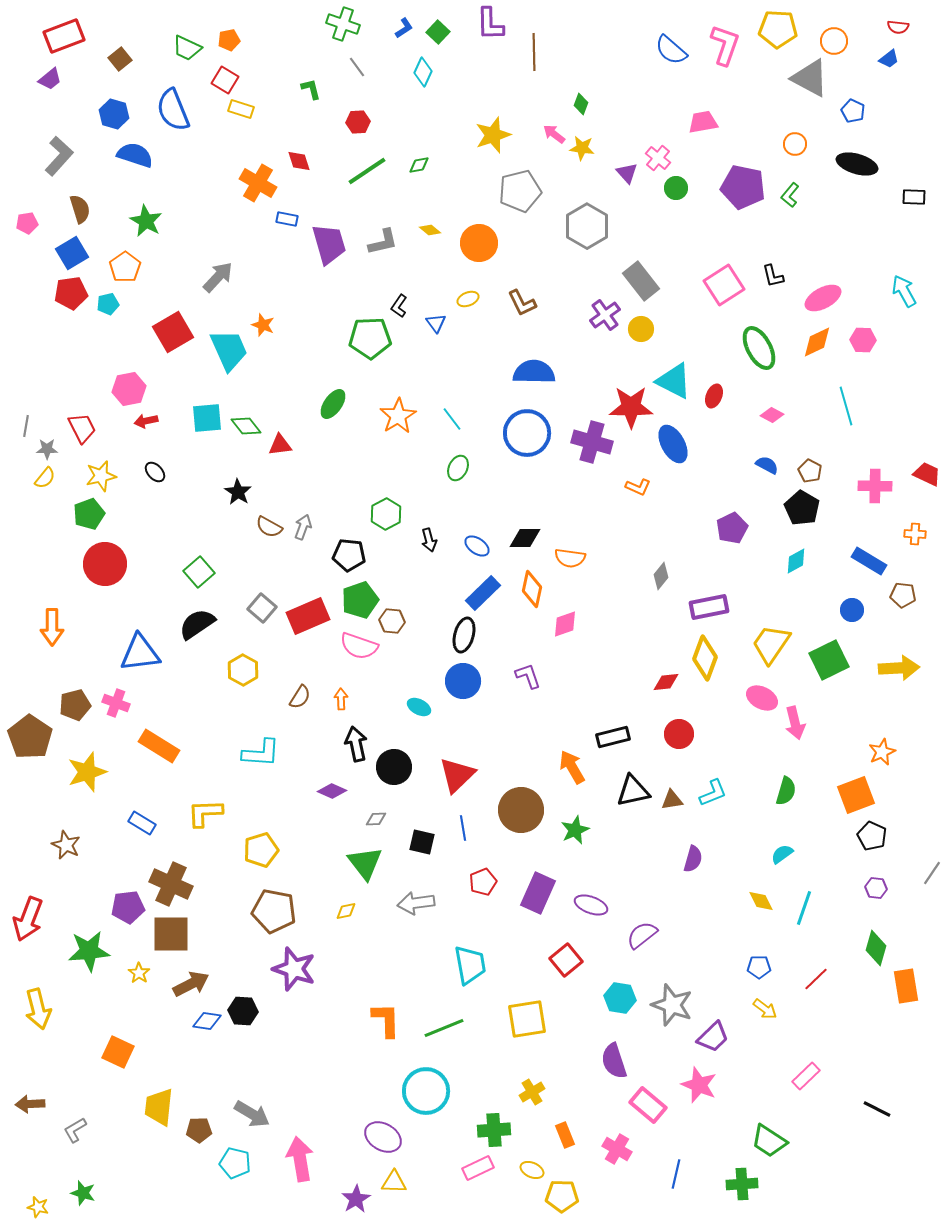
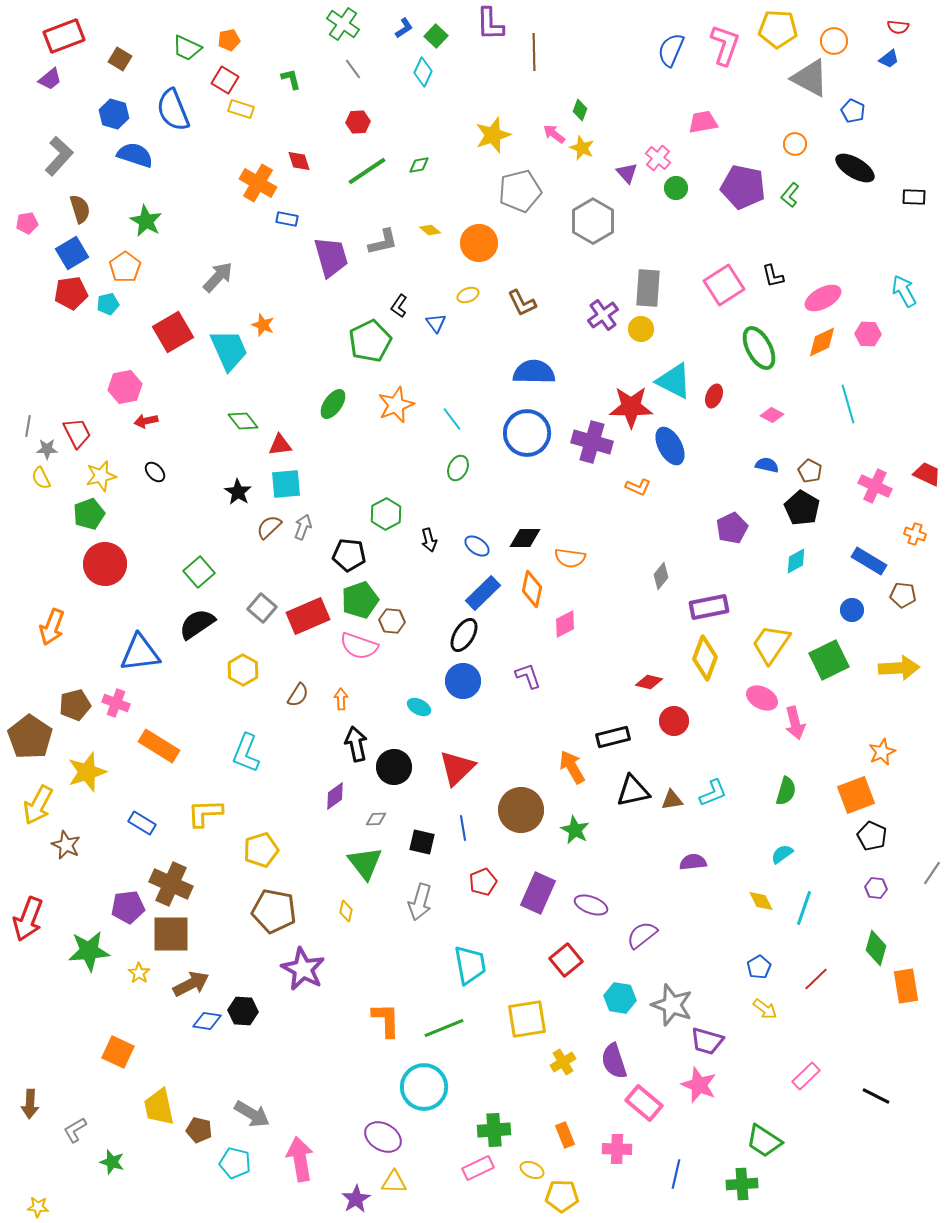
green cross at (343, 24): rotated 16 degrees clockwise
green square at (438, 32): moved 2 px left, 4 px down
blue semicircle at (671, 50): rotated 72 degrees clockwise
brown square at (120, 59): rotated 20 degrees counterclockwise
gray line at (357, 67): moved 4 px left, 2 px down
green L-shape at (311, 89): moved 20 px left, 10 px up
green diamond at (581, 104): moved 1 px left, 6 px down
yellow star at (582, 148): rotated 15 degrees clockwise
black ellipse at (857, 164): moved 2 px left, 4 px down; rotated 15 degrees clockwise
gray hexagon at (587, 226): moved 6 px right, 5 px up
purple trapezoid at (329, 244): moved 2 px right, 13 px down
gray rectangle at (641, 281): moved 7 px right, 7 px down; rotated 42 degrees clockwise
yellow ellipse at (468, 299): moved 4 px up
purple cross at (605, 315): moved 2 px left
green pentagon at (370, 338): moved 3 px down; rotated 24 degrees counterclockwise
pink hexagon at (863, 340): moved 5 px right, 6 px up
orange diamond at (817, 342): moved 5 px right
pink hexagon at (129, 389): moved 4 px left, 2 px up
cyan line at (846, 406): moved 2 px right, 2 px up
orange star at (398, 416): moved 2 px left, 11 px up; rotated 9 degrees clockwise
cyan square at (207, 418): moved 79 px right, 66 px down
gray line at (26, 426): moved 2 px right
green diamond at (246, 426): moved 3 px left, 5 px up
red trapezoid at (82, 428): moved 5 px left, 5 px down
blue ellipse at (673, 444): moved 3 px left, 2 px down
blue semicircle at (767, 465): rotated 15 degrees counterclockwise
yellow semicircle at (45, 478): moved 4 px left; rotated 115 degrees clockwise
pink cross at (875, 486): rotated 24 degrees clockwise
brown semicircle at (269, 527): rotated 108 degrees clockwise
orange cross at (915, 534): rotated 15 degrees clockwise
pink diamond at (565, 624): rotated 8 degrees counterclockwise
orange arrow at (52, 627): rotated 21 degrees clockwise
black ellipse at (464, 635): rotated 16 degrees clockwise
red diamond at (666, 682): moved 17 px left; rotated 20 degrees clockwise
brown semicircle at (300, 697): moved 2 px left, 2 px up
red circle at (679, 734): moved 5 px left, 13 px up
cyan L-shape at (261, 753): moved 15 px left; rotated 108 degrees clockwise
red triangle at (457, 775): moved 7 px up
purple diamond at (332, 791): moved 3 px right, 5 px down; rotated 60 degrees counterclockwise
green star at (575, 830): rotated 20 degrees counterclockwise
purple semicircle at (693, 859): moved 3 px down; rotated 112 degrees counterclockwise
gray arrow at (416, 903): moved 4 px right, 1 px up; rotated 66 degrees counterclockwise
yellow diamond at (346, 911): rotated 65 degrees counterclockwise
blue pentagon at (759, 967): rotated 30 degrees counterclockwise
purple star at (294, 969): moved 9 px right; rotated 9 degrees clockwise
yellow arrow at (38, 1009): moved 204 px up; rotated 42 degrees clockwise
purple trapezoid at (713, 1037): moved 6 px left, 4 px down; rotated 60 degrees clockwise
cyan circle at (426, 1091): moved 2 px left, 4 px up
yellow cross at (532, 1092): moved 31 px right, 30 px up
brown arrow at (30, 1104): rotated 84 degrees counterclockwise
pink rectangle at (648, 1105): moved 4 px left, 2 px up
yellow trapezoid at (159, 1107): rotated 18 degrees counterclockwise
black line at (877, 1109): moved 1 px left, 13 px up
brown pentagon at (199, 1130): rotated 15 degrees clockwise
green trapezoid at (769, 1141): moved 5 px left
pink cross at (617, 1149): rotated 28 degrees counterclockwise
green star at (83, 1193): moved 29 px right, 31 px up
yellow star at (38, 1207): rotated 10 degrees counterclockwise
